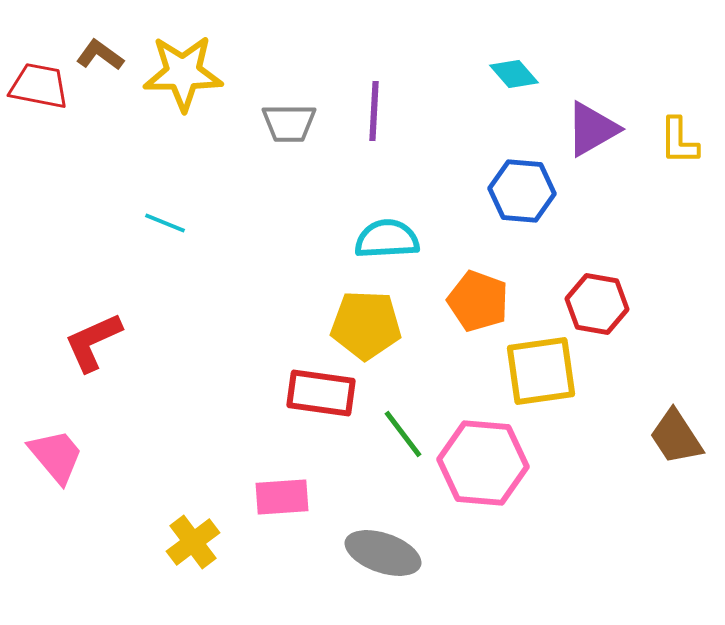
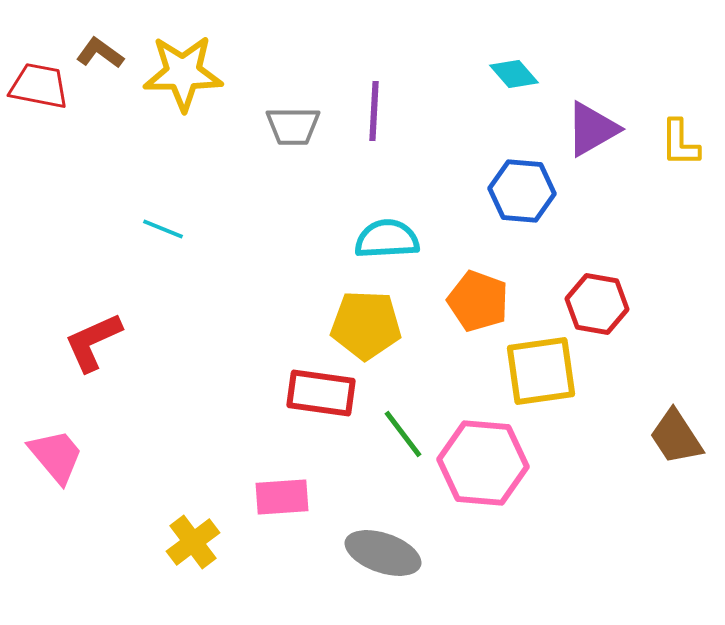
brown L-shape: moved 2 px up
gray trapezoid: moved 4 px right, 3 px down
yellow L-shape: moved 1 px right, 2 px down
cyan line: moved 2 px left, 6 px down
